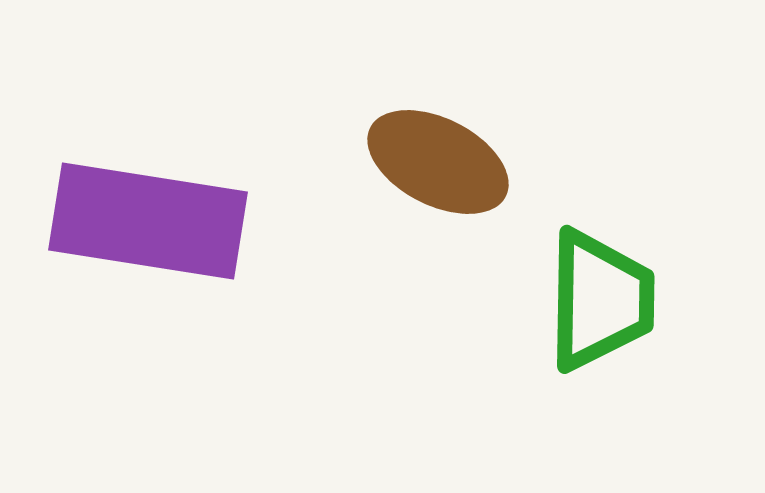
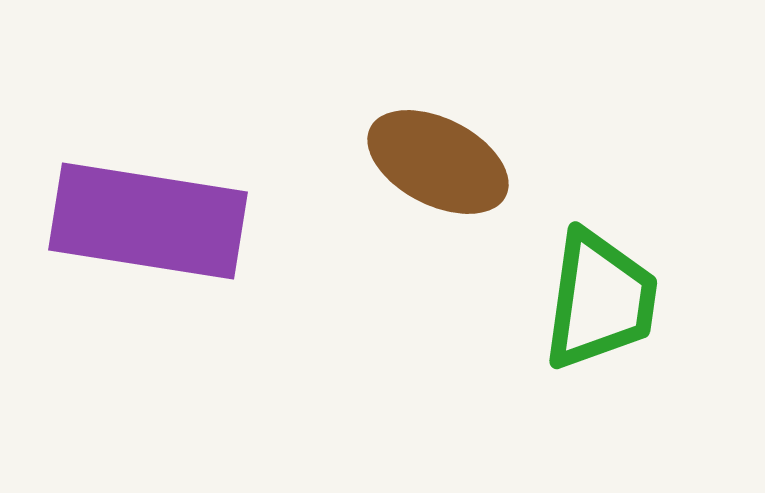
green trapezoid: rotated 7 degrees clockwise
